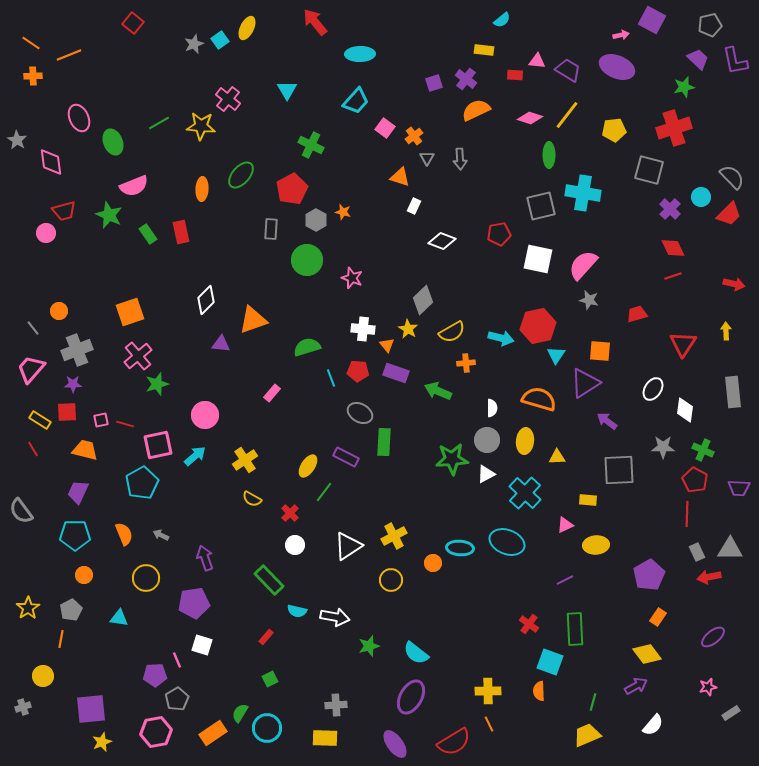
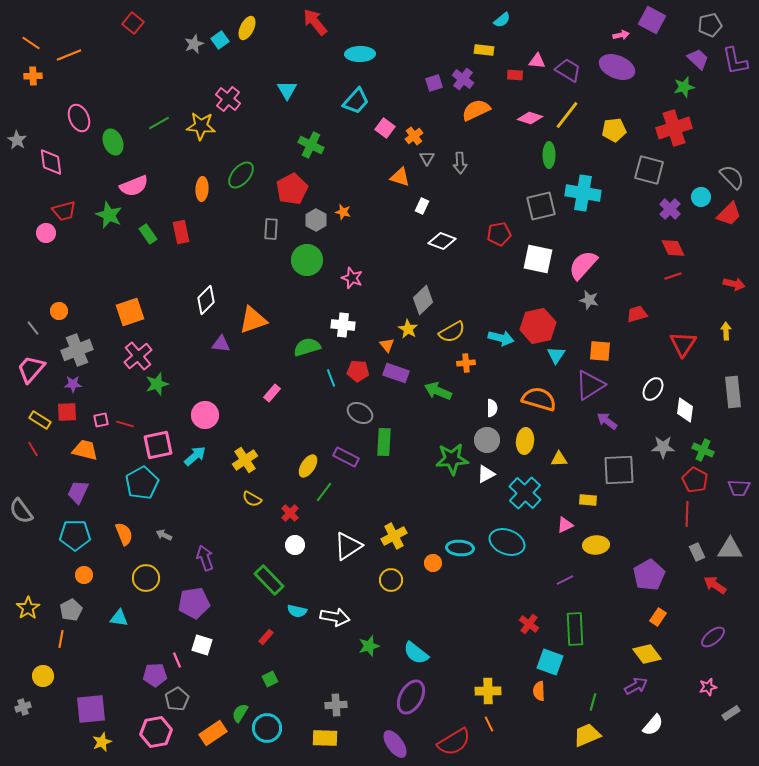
purple cross at (466, 79): moved 3 px left
gray arrow at (460, 159): moved 4 px down
white rectangle at (414, 206): moved 8 px right
white cross at (363, 329): moved 20 px left, 4 px up
purple triangle at (585, 383): moved 5 px right, 2 px down
yellow triangle at (557, 457): moved 2 px right, 2 px down
gray arrow at (161, 535): moved 3 px right
red arrow at (709, 577): moved 6 px right, 8 px down; rotated 45 degrees clockwise
